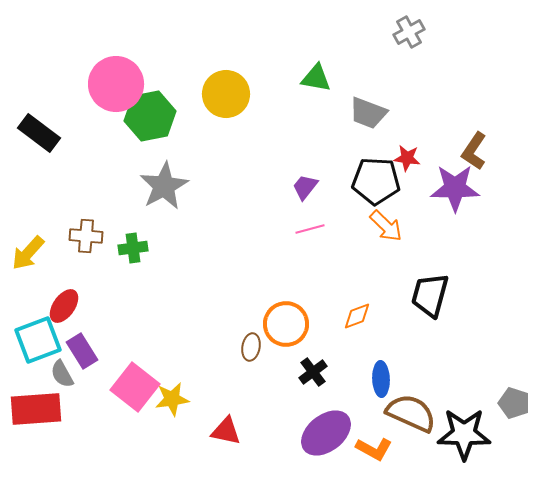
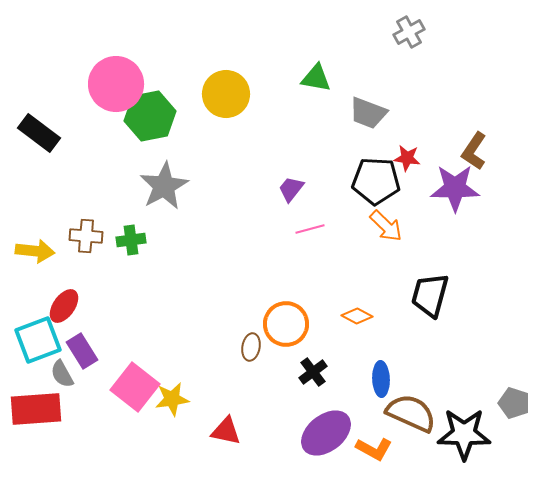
purple trapezoid: moved 14 px left, 2 px down
green cross: moved 2 px left, 8 px up
yellow arrow: moved 7 px right, 2 px up; rotated 126 degrees counterclockwise
orange diamond: rotated 48 degrees clockwise
